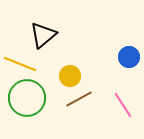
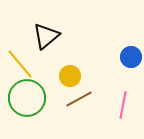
black triangle: moved 3 px right, 1 px down
blue circle: moved 2 px right
yellow line: rotated 28 degrees clockwise
pink line: rotated 44 degrees clockwise
